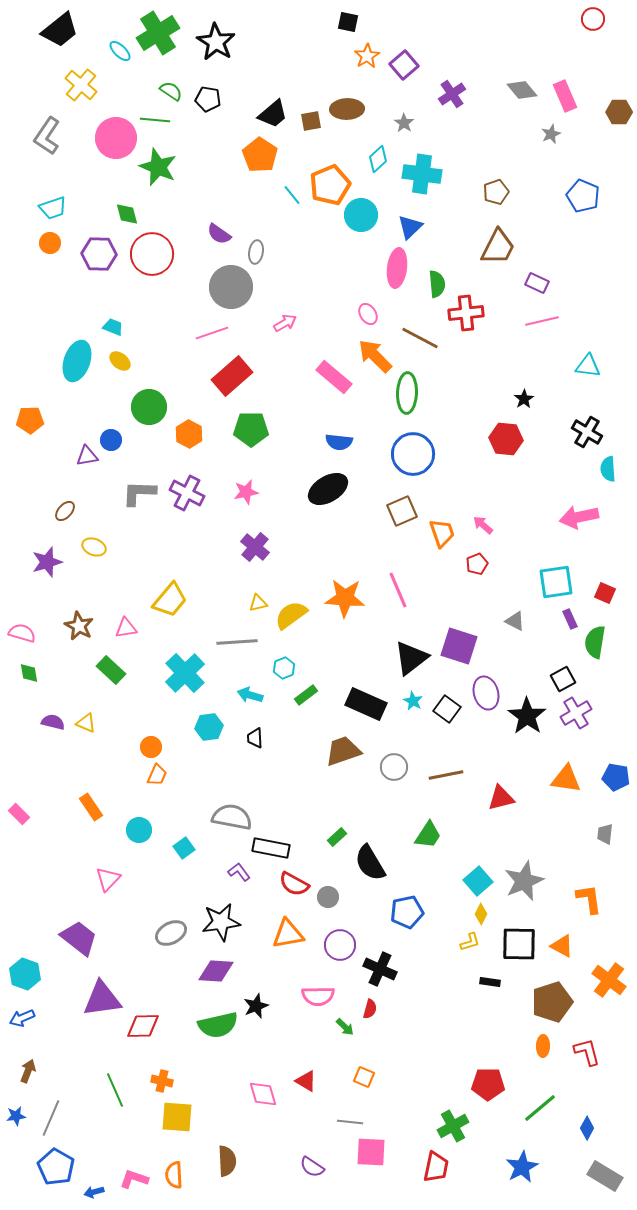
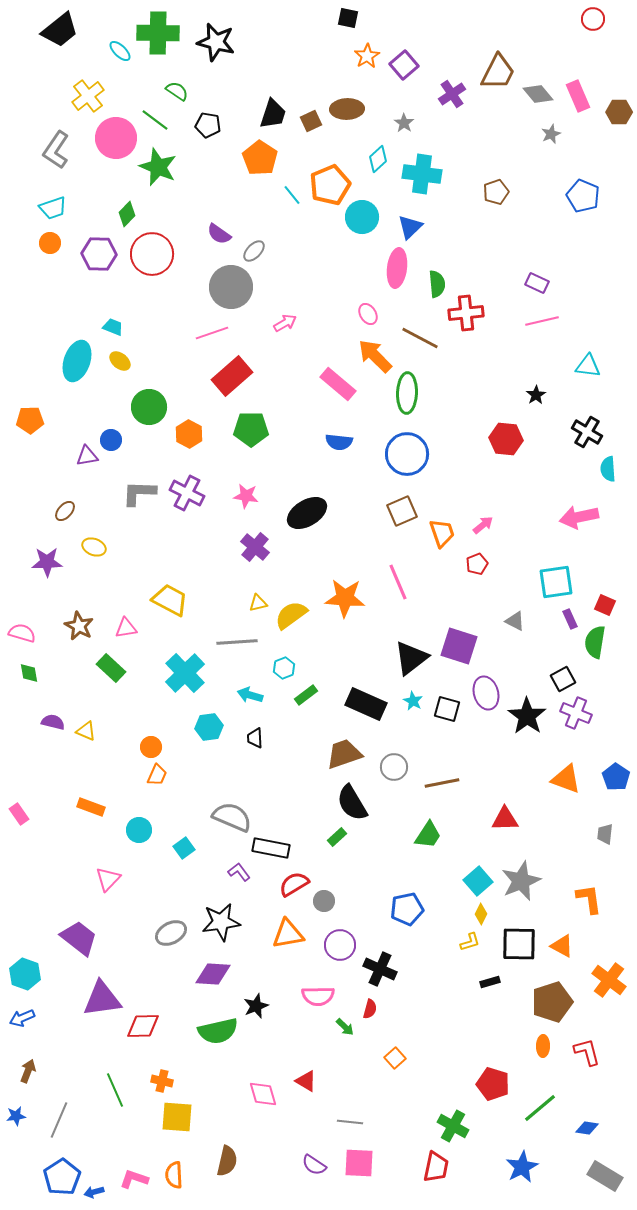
black square at (348, 22): moved 4 px up
green cross at (158, 33): rotated 33 degrees clockwise
black star at (216, 42): rotated 18 degrees counterclockwise
yellow cross at (81, 85): moved 7 px right, 11 px down; rotated 12 degrees clockwise
gray diamond at (522, 90): moved 16 px right, 4 px down
green semicircle at (171, 91): moved 6 px right
pink rectangle at (565, 96): moved 13 px right
black pentagon at (208, 99): moved 26 px down
black trapezoid at (273, 114): rotated 32 degrees counterclockwise
green line at (155, 120): rotated 32 degrees clockwise
brown square at (311, 121): rotated 15 degrees counterclockwise
gray L-shape at (47, 136): moved 9 px right, 14 px down
orange pentagon at (260, 155): moved 3 px down
green diamond at (127, 214): rotated 60 degrees clockwise
cyan circle at (361, 215): moved 1 px right, 2 px down
brown trapezoid at (498, 247): moved 175 px up
gray ellipse at (256, 252): moved 2 px left, 1 px up; rotated 35 degrees clockwise
pink rectangle at (334, 377): moved 4 px right, 7 px down
black star at (524, 399): moved 12 px right, 4 px up
blue circle at (413, 454): moved 6 px left
black ellipse at (328, 489): moved 21 px left, 24 px down
pink star at (246, 492): moved 4 px down; rotated 20 degrees clockwise
pink arrow at (483, 525): rotated 100 degrees clockwise
purple star at (47, 562): rotated 16 degrees clockwise
pink line at (398, 590): moved 8 px up
red square at (605, 593): moved 12 px down
yellow trapezoid at (170, 600): rotated 102 degrees counterclockwise
green rectangle at (111, 670): moved 2 px up
black square at (447, 709): rotated 20 degrees counterclockwise
purple cross at (576, 713): rotated 36 degrees counterclockwise
yellow triangle at (86, 723): moved 8 px down
brown trapezoid at (343, 751): moved 1 px right, 3 px down
brown line at (446, 775): moved 4 px left, 8 px down
blue pentagon at (616, 777): rotated 24 degrees clockwise
orange triangle at (566, 779): rotated 12 degrees clockwise
red triangle at (501, 798): moved 4 px right, 21 px down; rotated 12 degrees clockwise
orange rectangle at (91, 807): rotated 36 degrees counterclockwise
pink rectangle at (19, 814): rotated 10 degrees clockwise
gray semicircle at (232, 817): rotated 12 degrees clockwise
black semicircle at (370, 863): moved 18 px left, 60 px up
gray star at (524, 881): moved 3 px left
red semicircle at (294, 884): rotated 120 degrees clockwise
gray circle at (328, 897): moved 4 px left, 4 px down
blue pentagon at (407, 912): moved 3 px up
purple diamond at (216, 971): moved 3 px left, 3 px down
black rectangle at (490, 982): rotated 24 degrees counterclockwise
green semicircle at (218, 1025): moved 6 px down
orange square at (364, 1077): moved 31 px right, 19 px up; rotated 25 degrees clockwise
red pentagon at (488, 1084): moved 5 px right; rotated 16 degrees clockwise
gray line at (51, 1118): moved 8 px right, 2 px down
green cross at (453, 1126): rotated 32 degrees counterclockwise
blue diamond at (587, 1128): rotated 70 degrees clockwise
pink square at (371, 1152): moved 12 px left, 11 px down
brown semicircle at (227, 1161): rotated 16 degrees clockwise
blue pentagon at (56, 1167): moved 6 px right, 10 px down; rotated 9 degrees clockwise
purple semicircle at (312, 1167): moved 2 px right, 2 px up
